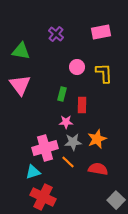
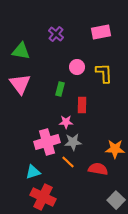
pink triangle: moved 1 px up
green rectangle: moved 2 px left, 5 px up
orange star: moved 18 px right, 10 px down; rotated 24 degrees clockwise
pink cross: moved 2 px right, 6 px up
